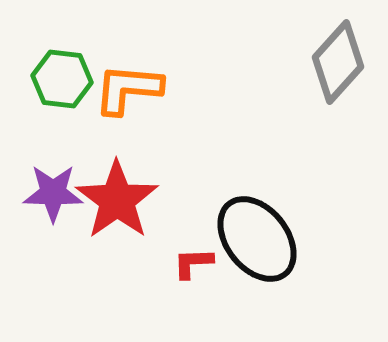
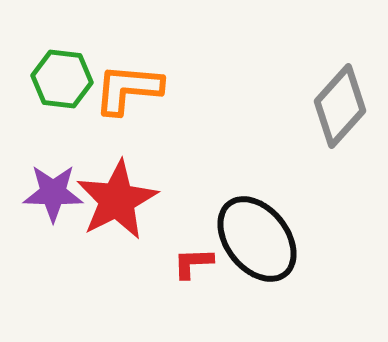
gray diamond: moved 2 px right, 44 px down
red star: rotated 8 degrees clockwise
